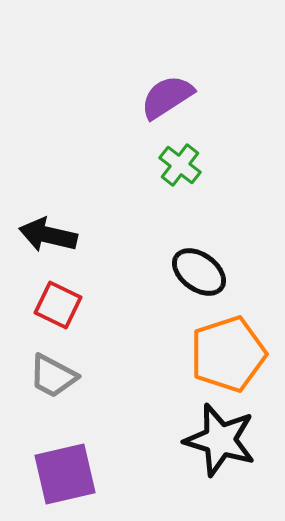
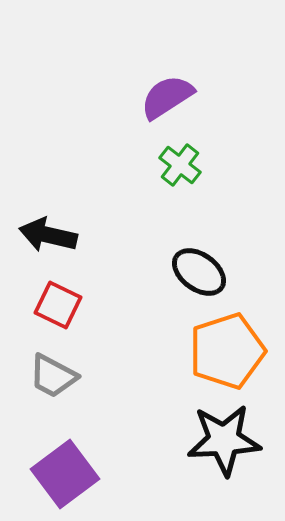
orange pentagon: moved 1 px left, 3 px up
black star: moved 4 px right; rotated 20 degrees counterclockwise
purple square: rotated 24 degrees counterclockwise
